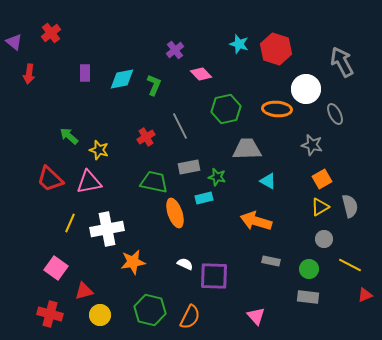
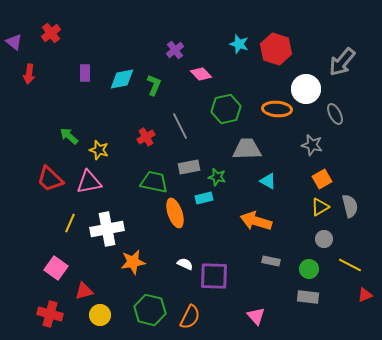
gray arrow at (342, 62): rotated 112 degrees counterclockwise
